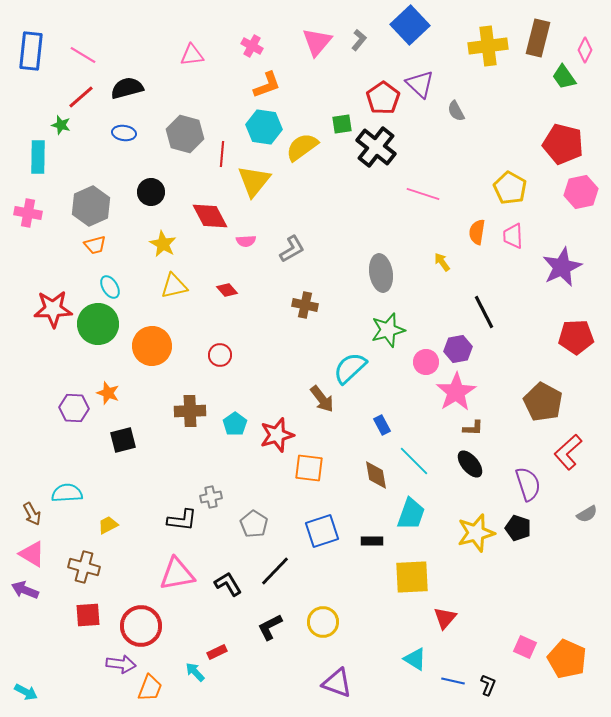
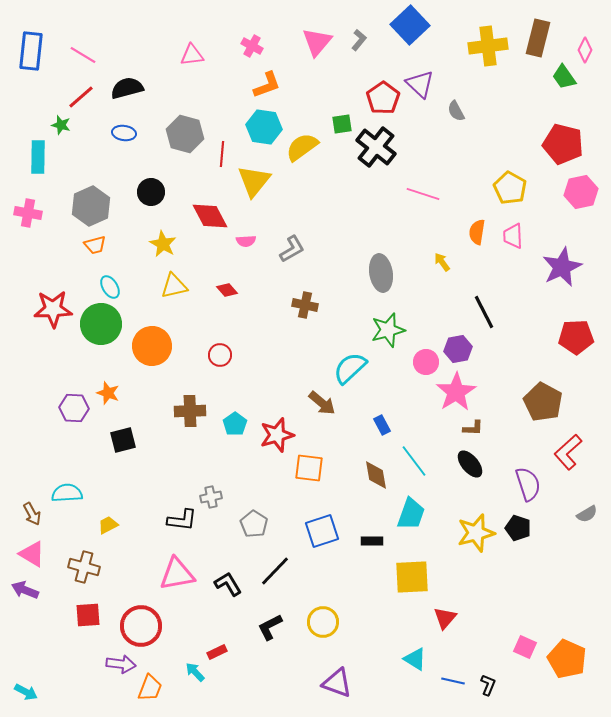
green circle at (98, 324): moved 3 px right
brown arrow at (322, 399): moved 4 px down; rotated 12 degrees counterclockwise
cyan line at (414, 461): rotated 8 degrees clockwise
